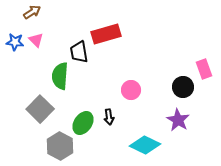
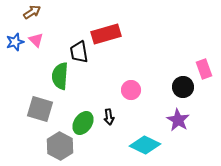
blue star: rotated 24 degrees counterclockwise
gray square: rotated 28 degrees counterclockwise
